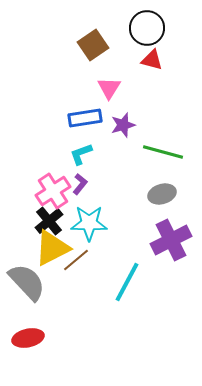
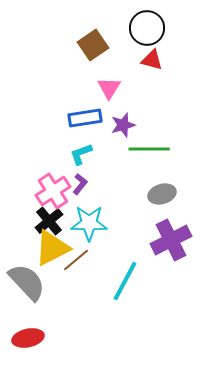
green line: moved 14 px left, 3 px up; rotated 15 degrees counterclockwise
cyan line: moved 2 px left, 1 px up
